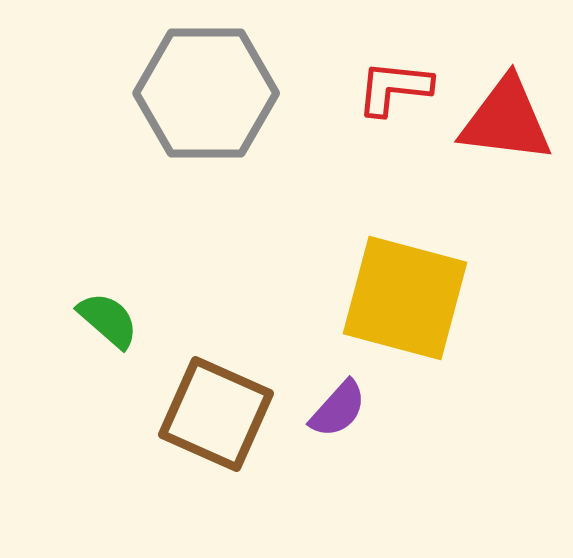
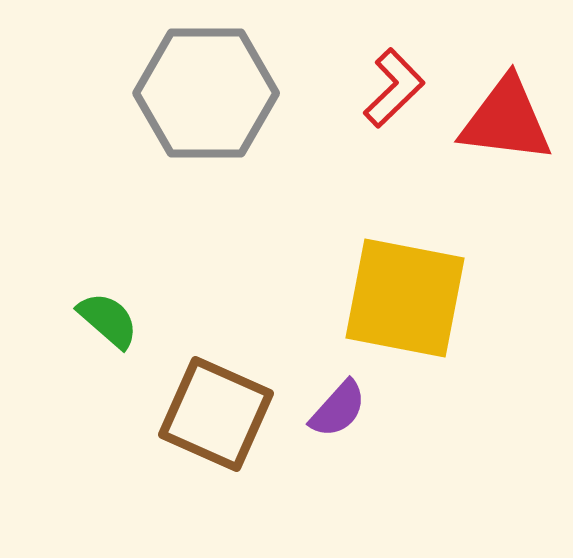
red L-shape: rotated 130 degrees clockwise
yellow square: rotated 4 degrees counterclockwise
